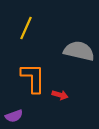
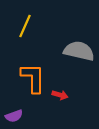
yellow line: moved 1 px left, 2 px up
